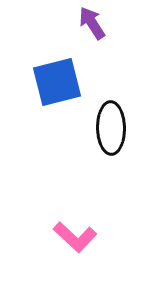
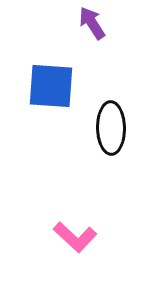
blue square: moved 6 px left, 4 px down; rotated 18 degrees clockwise
